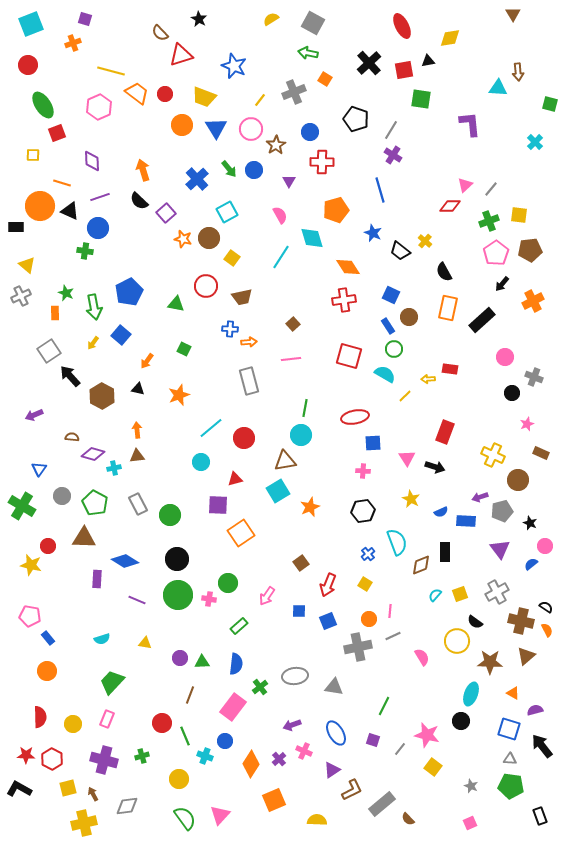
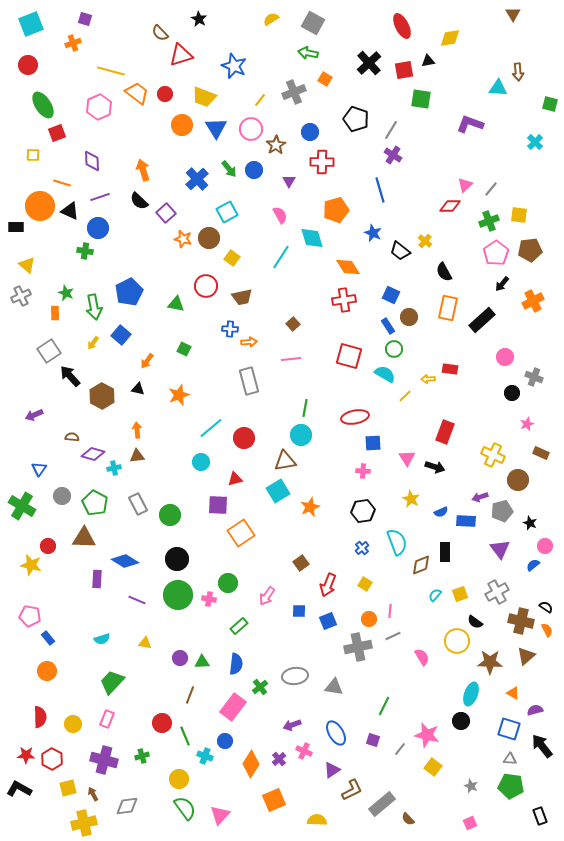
purple L-shape at (470, 124): rotated 64 degrees counterclockwise
blue cross at (368, 554): moved 6 px left, 6 px up
blue semicircle at (531, 564): moved 2 px right, 1 px down
green semicircle at (185, 818): moved 10 px up
